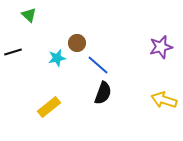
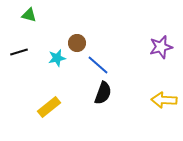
green triangle: rotated 28 degrees counterclockwise
black line: moved 6 px right
yellow arrow: rotated 15 degrees counterclockwise
